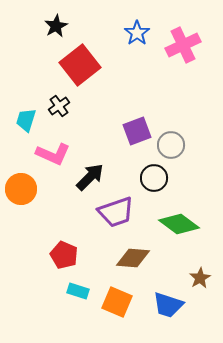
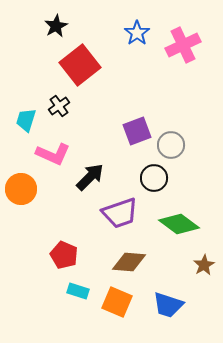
purple trapezoid: moved 4 px right, 1 px down
brown diamond: moved 4 px left, 4 px down
brown star: moved 4 px right, 13 px up
